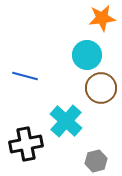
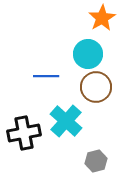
orange star: rotated 24 degrees counterclockwise
cyan circle: moved 1 px right, 1 px up
blue line: moved 21 px right; rotated 15 degrees counterclockwise
brown circle: moved 5 px left, 1 px up
black cross: moved 2 px left, 11 px up
